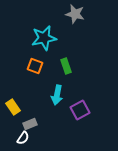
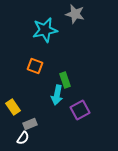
cyan star: moved 1 px right, 8 px up
green rectangle: moved 1 px left, 14 px down
